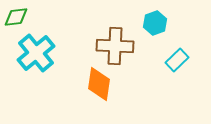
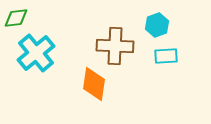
green diamond: moved 1 px down
cyan hexagon: moved 2 px right, 2 px down
cyan rectangle: moved 11 px left, 4 px up; rotated 40 degrees clockwise
orange diamond: moved 5 px left
